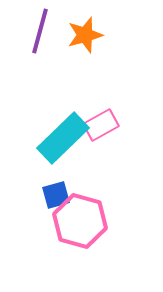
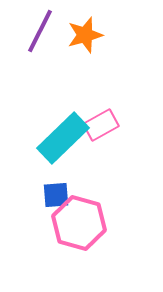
purple line: rotated 12 degrees clockwise
blue square: rotated 12 degrees clockwise
pink hexagon: moved 1 px left, 2 px down
